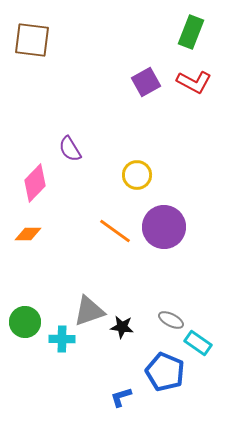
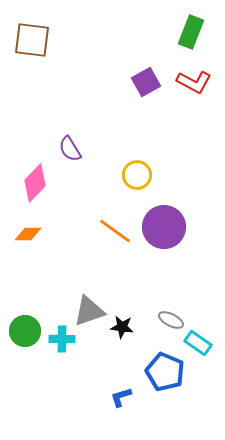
green circle: moved 9 px down
